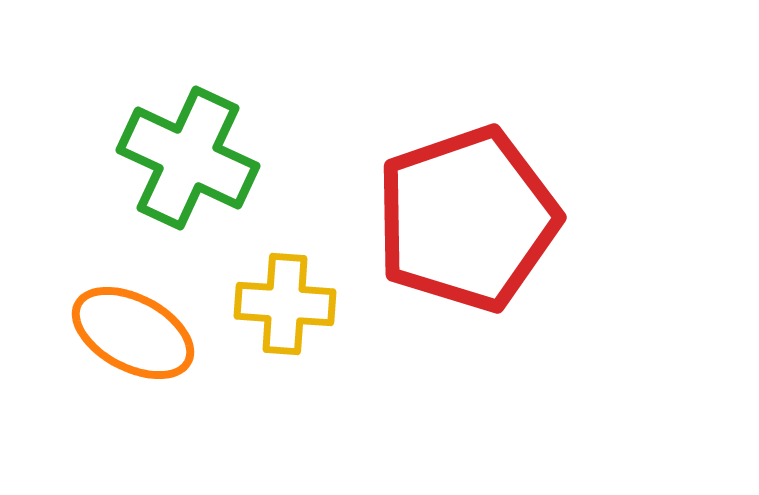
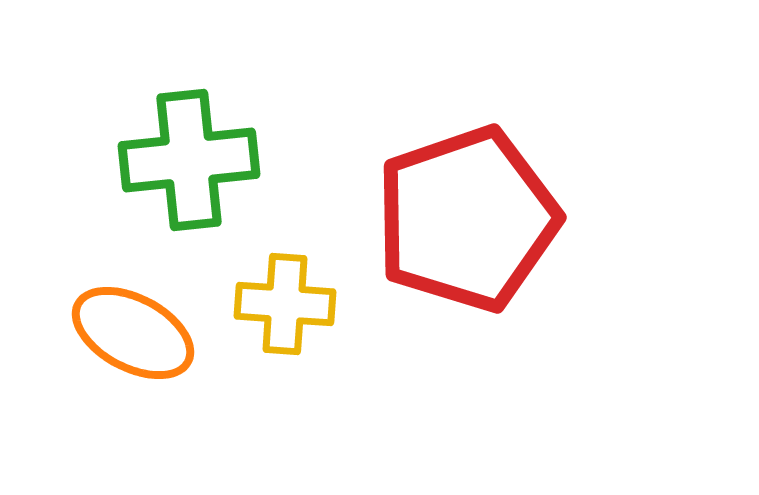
green cross: moved 1 px right, 2 px down; rotated 31 degrees counterclockwise
